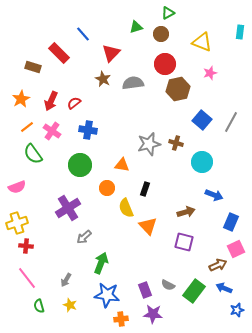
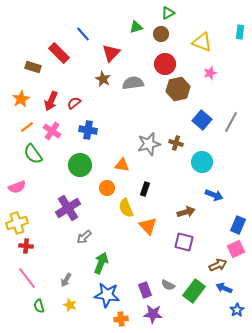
blue rectangle at (231, 222): moved 7 px right, 3 px down
blue star at (237, 310): rotated 16 degrees counterclockwise
